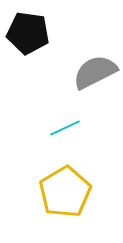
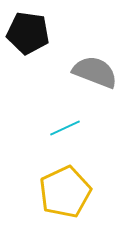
gray semicircle: rotated 48 degrees clockwise
yellow pentagon: rotated 6 degrees clockwise
